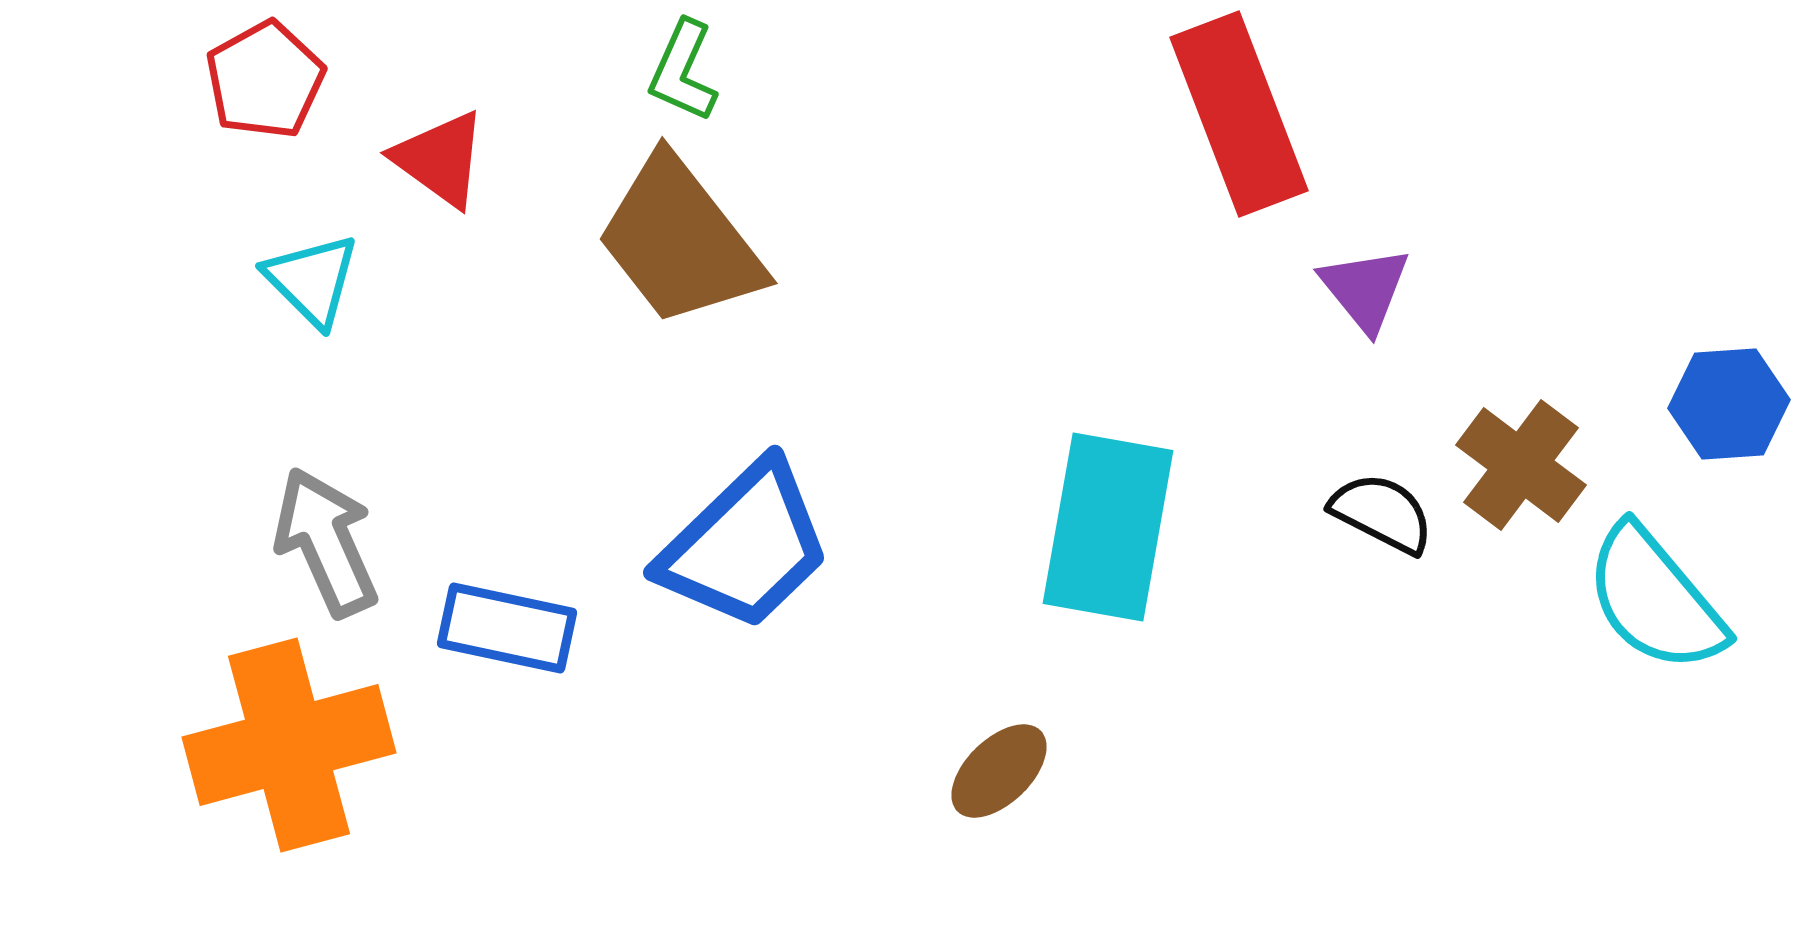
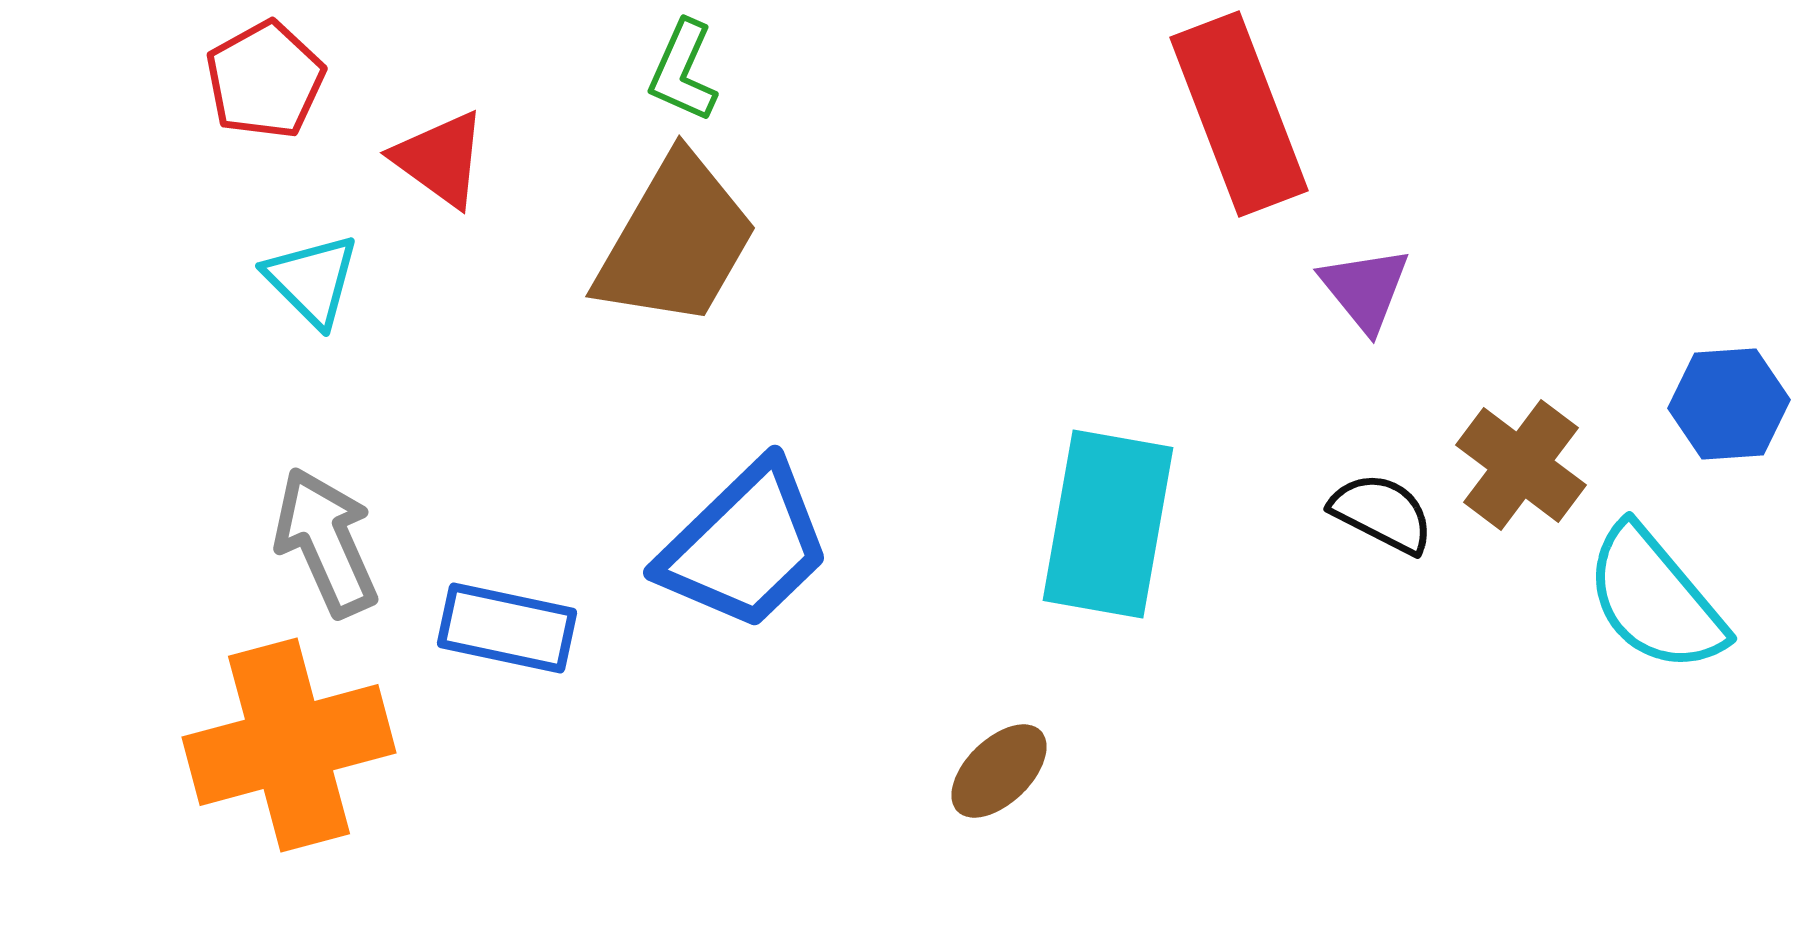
brown trapezoid: moved 4 px left; rotated 112 degrees counterclockwise
cyan rectangle: moved 3 px up
